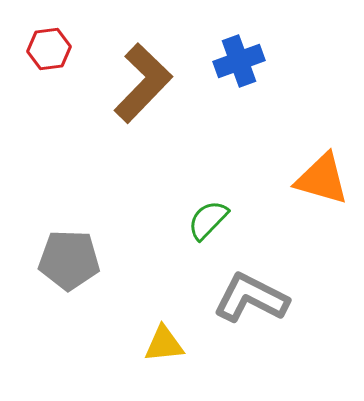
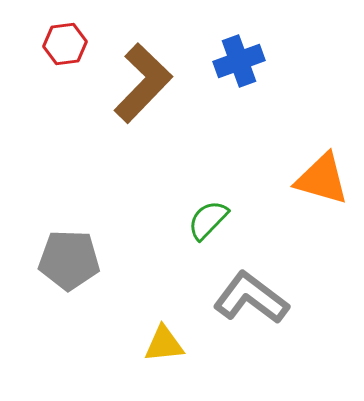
red hexagon: moved 16 px right, 5 px up
gray L-shape: rotated 10 degrees clockwise
